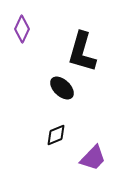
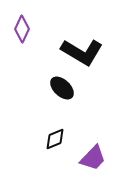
black L-shape: rotated 75 degrees counterclockwise
black diamond: moved 1 px left, 4 px down
